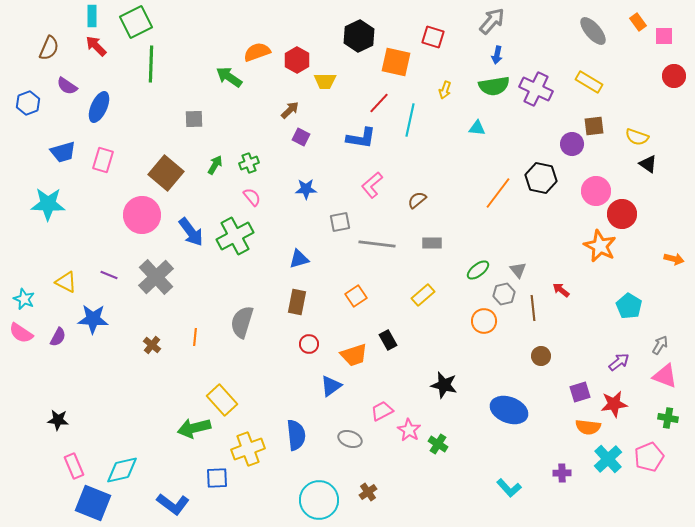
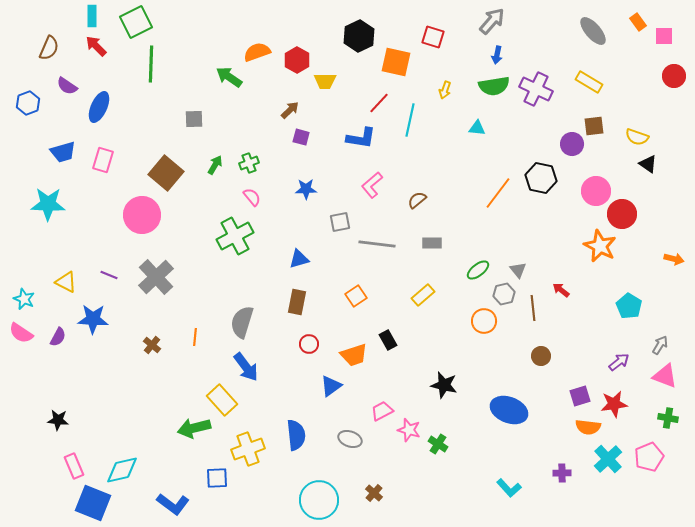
purple square at (301, 137): rotated 12 degrees counterclockwise
blue arrow at (191, 232): moved 55 px right, 135 px down
purple square at (580, 392): moved 4 px down
pink star at (409, 430): rotated 15 degrees counterclockwise
brown cross at (368, 492): moved 6 px right, 1 px down; rotated 12 degrees counterclockwise
